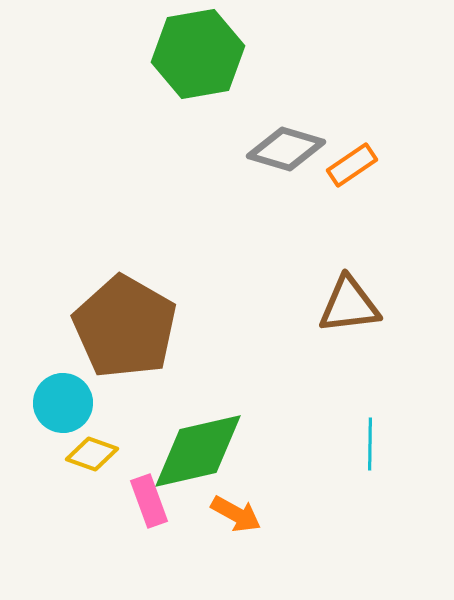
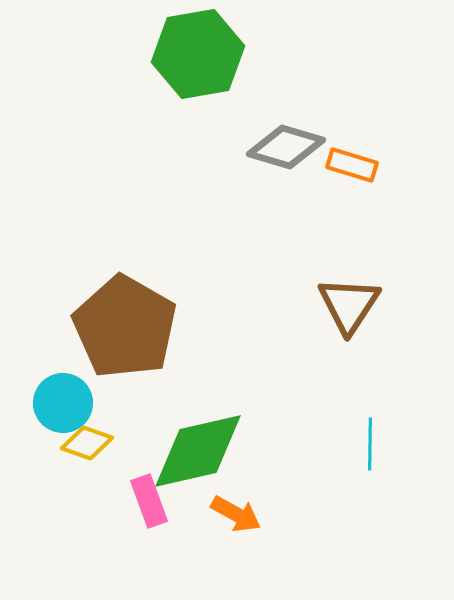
gray diamond: moved 2 px up
orange rectangle: rotated 51 degrees clockwise
brown triangle: rotated 50 degrees counterclockwise
yellow diamond: moved 5 px left, 11 px up
